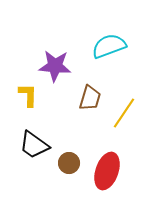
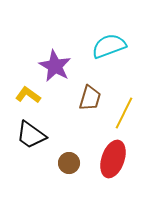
purple star: rotated 24 degrees clockwise
yellow L-shape: rotated 55 degrees counterclockwise
yellow line: rotated 8 degrees counterclockwise
black trapezoid: moved 3 px left, 10 px up
red ellipse: moved 6 px right, 12 px up
